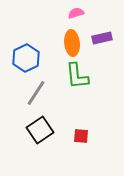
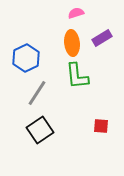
purple rectangle: rotated 18 degrees counterclockwise
gray line: moved 1 px right
red square: moved 20 px right, 10 px up
